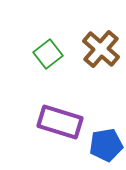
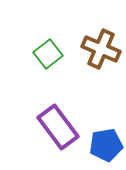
brown cross: rotated 18 degrees counterclockwise
purple rectangle: moved 2 px left, 5 px down; rotated 36 degrees clockwise
